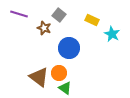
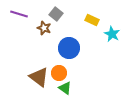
gray square: moved 3 px left, 1 px up
